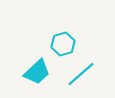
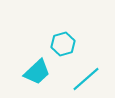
cyan line: moved 5 px right, 5 px down
